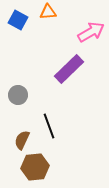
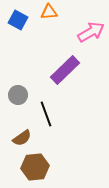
orange triangle: moved 1 px right
purple rectangle: moved 4 px left, 1 px down
black line: moved 3 px left, 12 px up
brown semicircle: moved 2 px up; rotated 150 degrees counterclockwise
